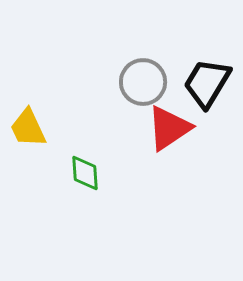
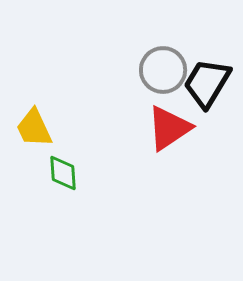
gray circle: moved 20 px right, 12 px up
yellow trapezoid: moved 6 px right
green diamond: moved 22 px left
